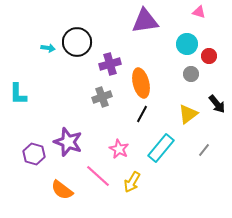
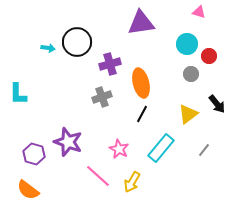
purple triangle: moved 4 px left, 2 px down
orange semicircle: moved 34 px left
